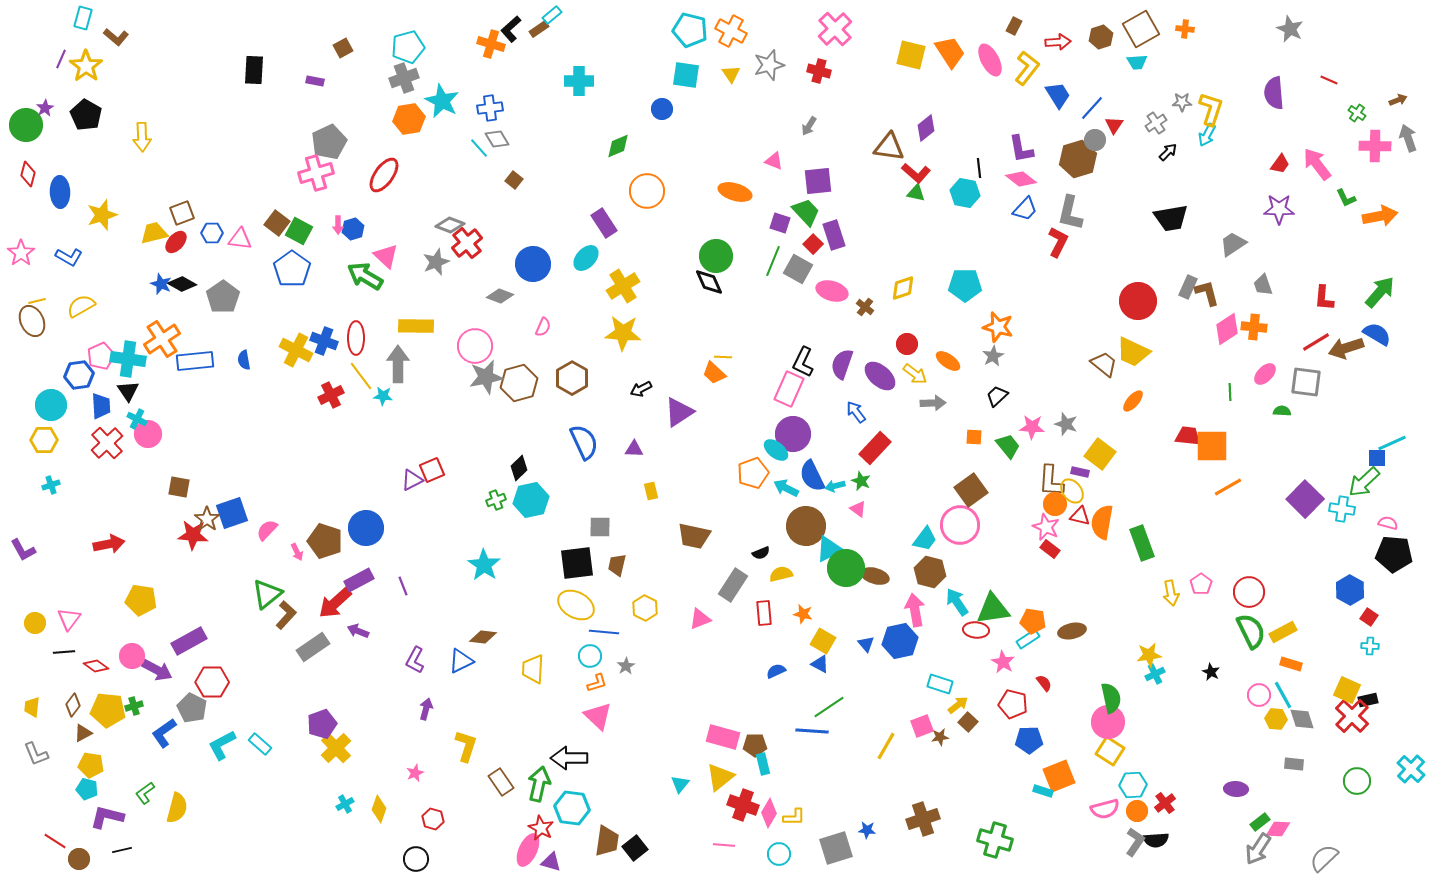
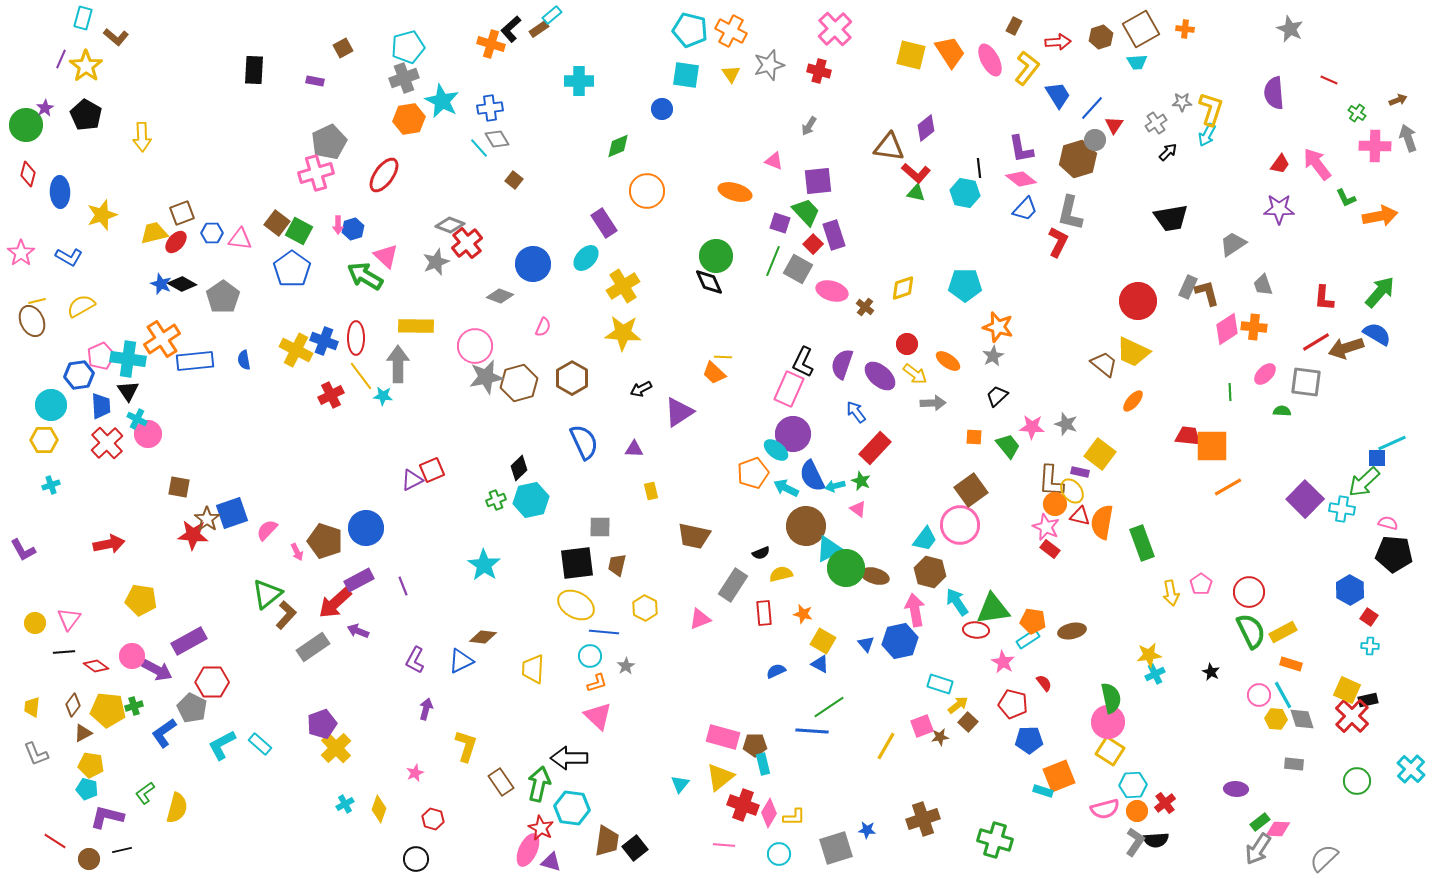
brown circle at (79, 859): moved 10 px right
